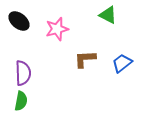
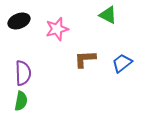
black ellipse: rotated 60 degrees counterclockwise
